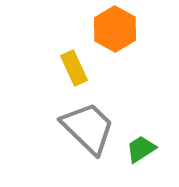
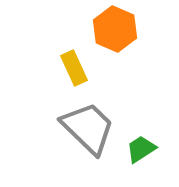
orange hexagon: rotated 6 degrees counterclockwise
